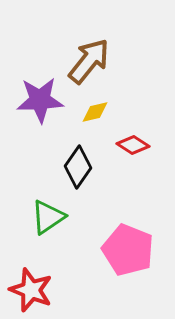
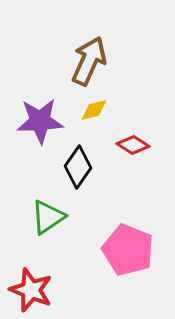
brown arrow: rotated 15 degrees counterclockwise
purple star: moved 21 px down
yellow diamond: moved 1 px left, 2 px up
